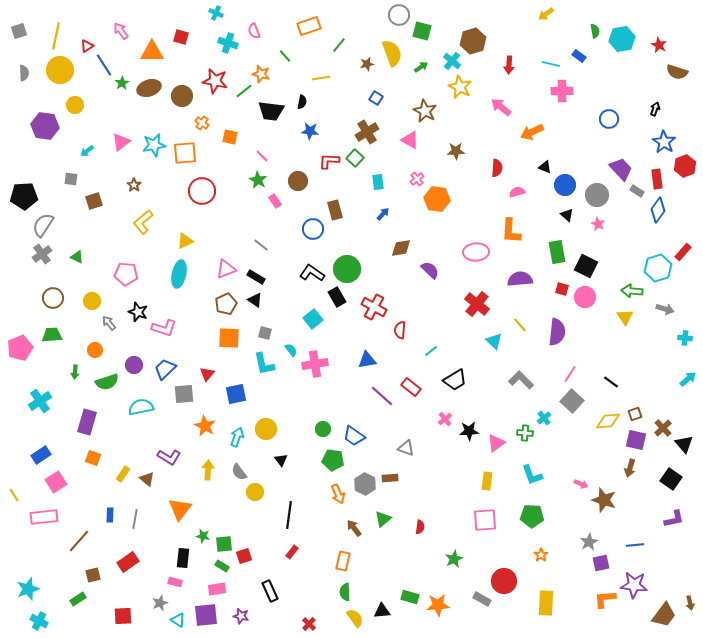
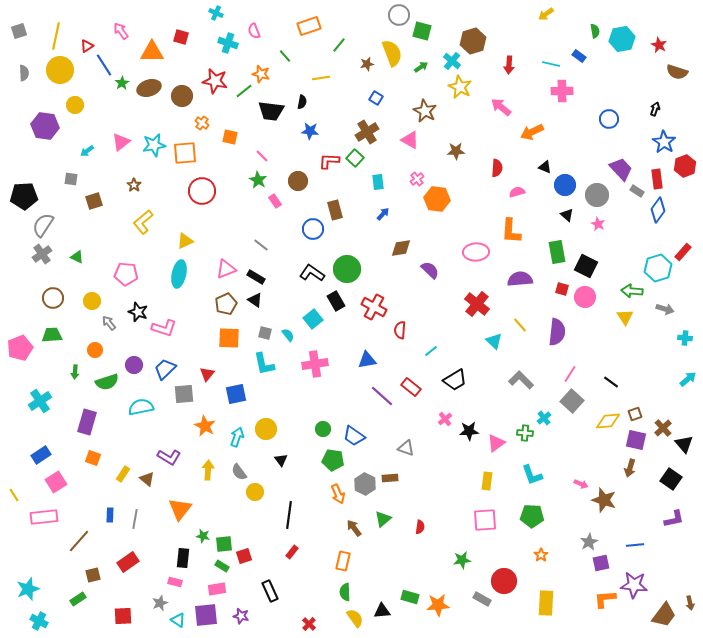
black rectangle at (337, 297): moved 1 px left, 4 px down
cyan semicircle at (291, 350): moved 3 px left, 15 px up
green star at (454, 559): moved 8 px right, 1 px down; rotated 18 degrees clockwise
